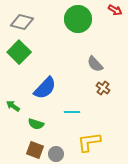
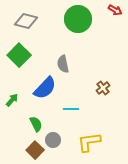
gray diamond: moved 4 px right, 1 px up
green square: moved 3 px down
gray semicircle: moved 32 px left; rotated 30 degrees clockwise
brown cross: rotated 16 degrees clockwise
green arrow: moved 1 px left, 6 px up; rotated 96 degrees clockwise
cyan line: moved 1 px left, 3 px up
green semicircle: rotated 133 degrees counterclockwise
brown square: rotated 24 degrees clockwise
gray circle: moved 3 px left, 14 px up
